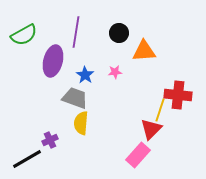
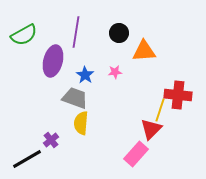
purple cross: moved 1 px right; rotated 14 degrees counterclockwise
pink rectangle: moved 2 px left, 1 px up
